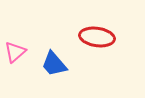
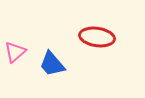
blue trapezoid: moved 2 px left
